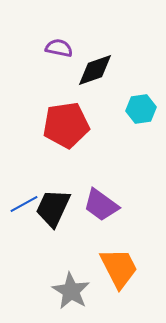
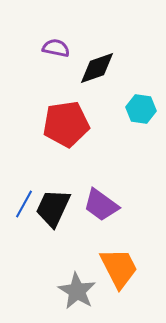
purple semicircle: moved 3 px left
black diamond: moved 2 px right, 2 px up
cyan hexagon: rotated 16 degrees clockwise
red pentagon: moved 1 px up
blue line: rotated 32 degrees counterclockwise
gray star: moved 6 px right
